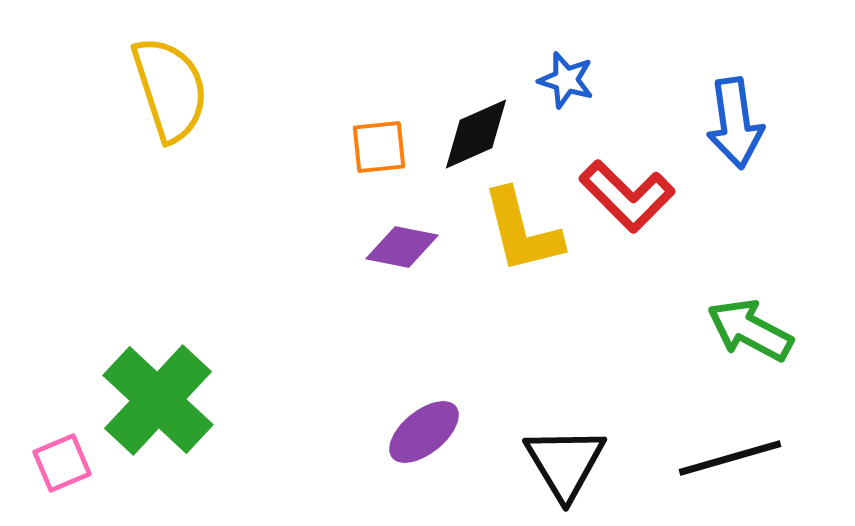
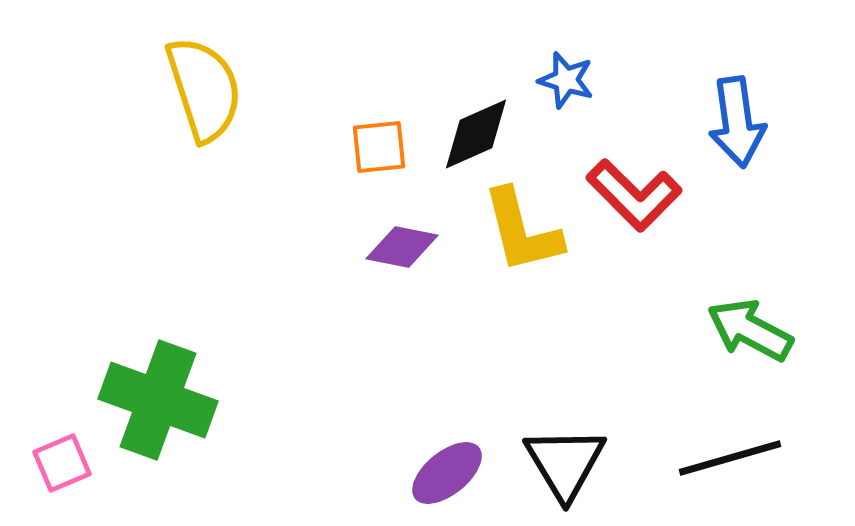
yellow semicircle: moved 34 px right
blue arrow: moved 2 px right, 1 px up
red L-shape: moved 7 px right, 1 px up
green cross: rotated 23 degrees counterclockwise
purple ellipse: moved 23 px right, 41 px down
